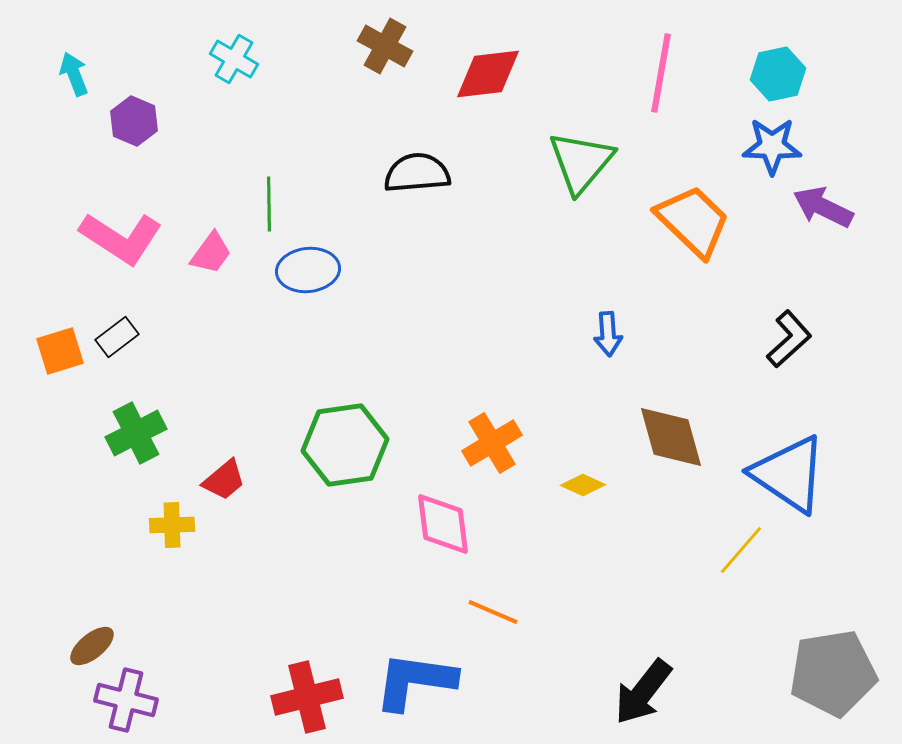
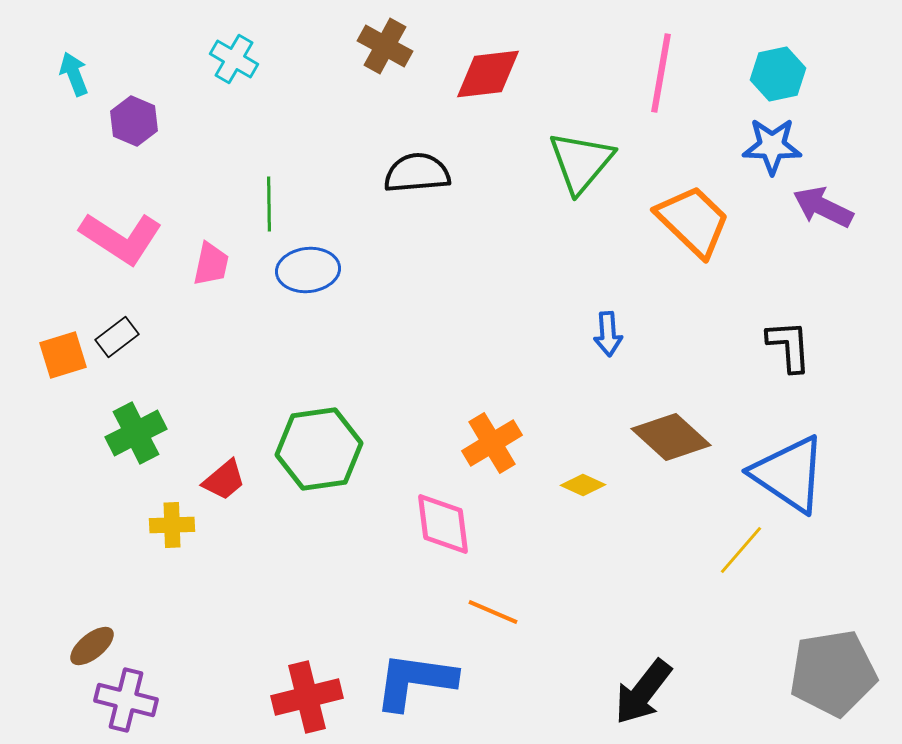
pink trapezoid: moved 11 px down; rotated 24 degrees counterclockwise
black L-shape: moved 7 px down; rotated 52 degrees counterclockwise
orange square: moved 3 px right, 4 px down
brown diamond: rotated 32 degrees counterclockwise
green hexagon: moved 26 px left, 4 px down
